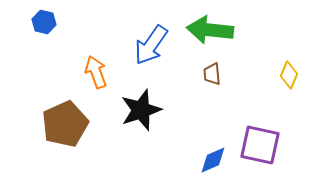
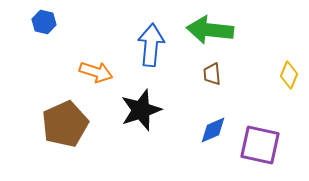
blue arrow: rotated 150 degrees clockwise
orange arrow: rotated 128 degrees clockwise
blue diamond: moved 30 px up
